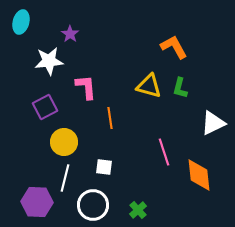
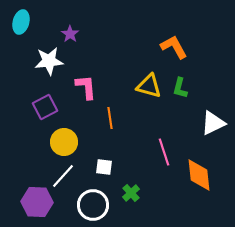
white line: moved 2 px left, 2 px up; rotated 28 degrees clockwise
green cross: moved 7 px left, 17 px up
